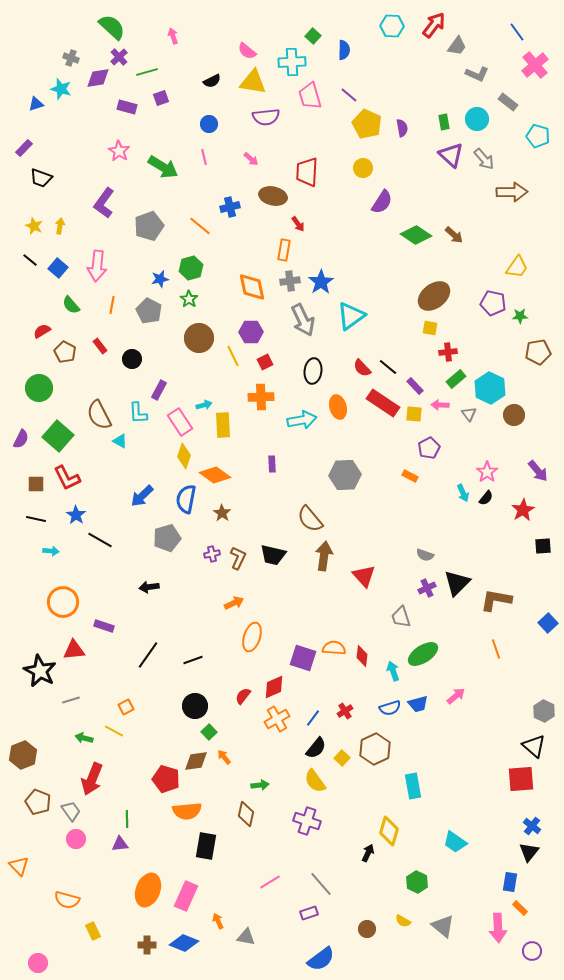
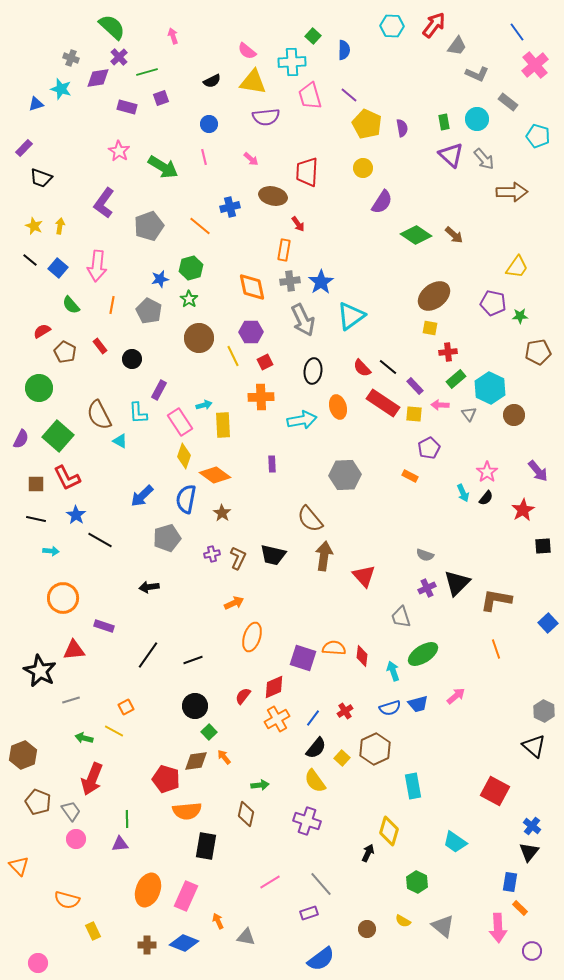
orange circle at (63, 602): moved 4 px up
red square at (521, 779): moved 26 px left, 12 px down; rotated 32 degrees clockwise
